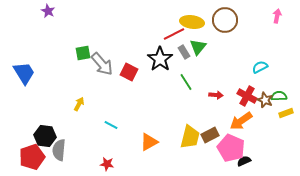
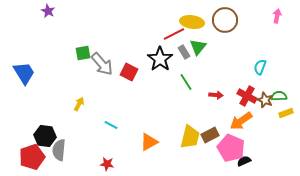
cyan semicircle: rotated 42 degrees counterclockwise
